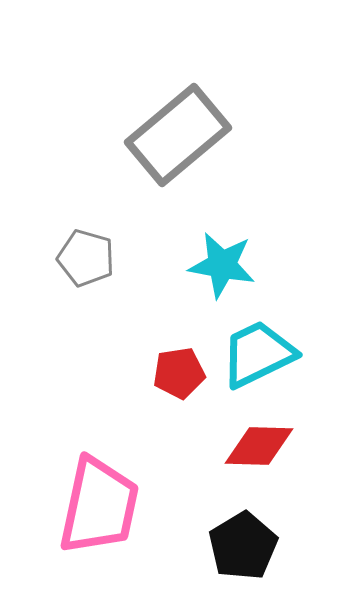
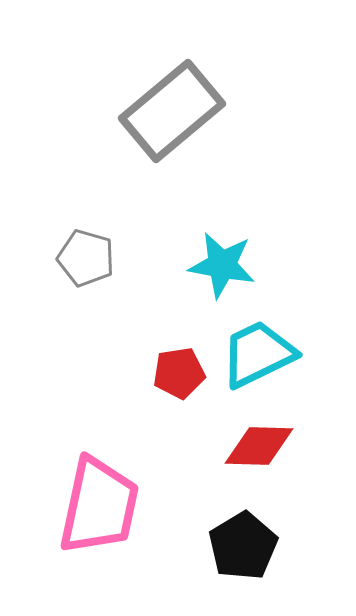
gray rectangle: moved 6 px left, 24 px up
